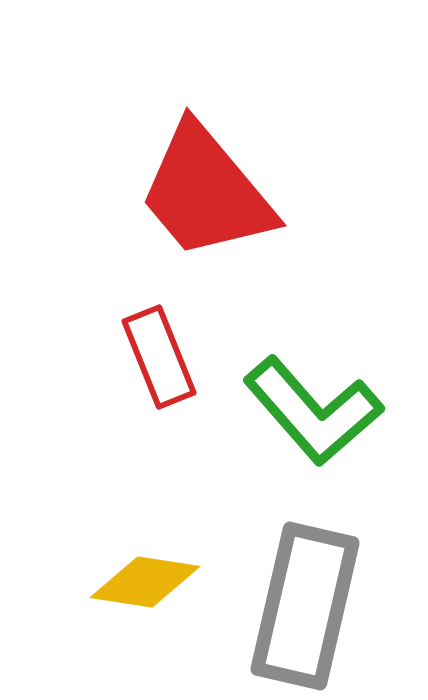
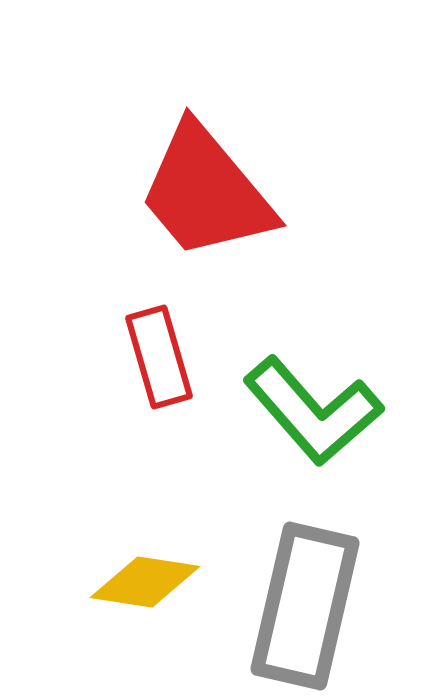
red rectangle: rotated 6 degrees clockwise
